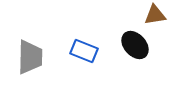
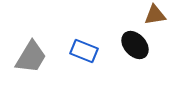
gray trapezoid: moved 1 px right; rotated 30 degrees clockwise
